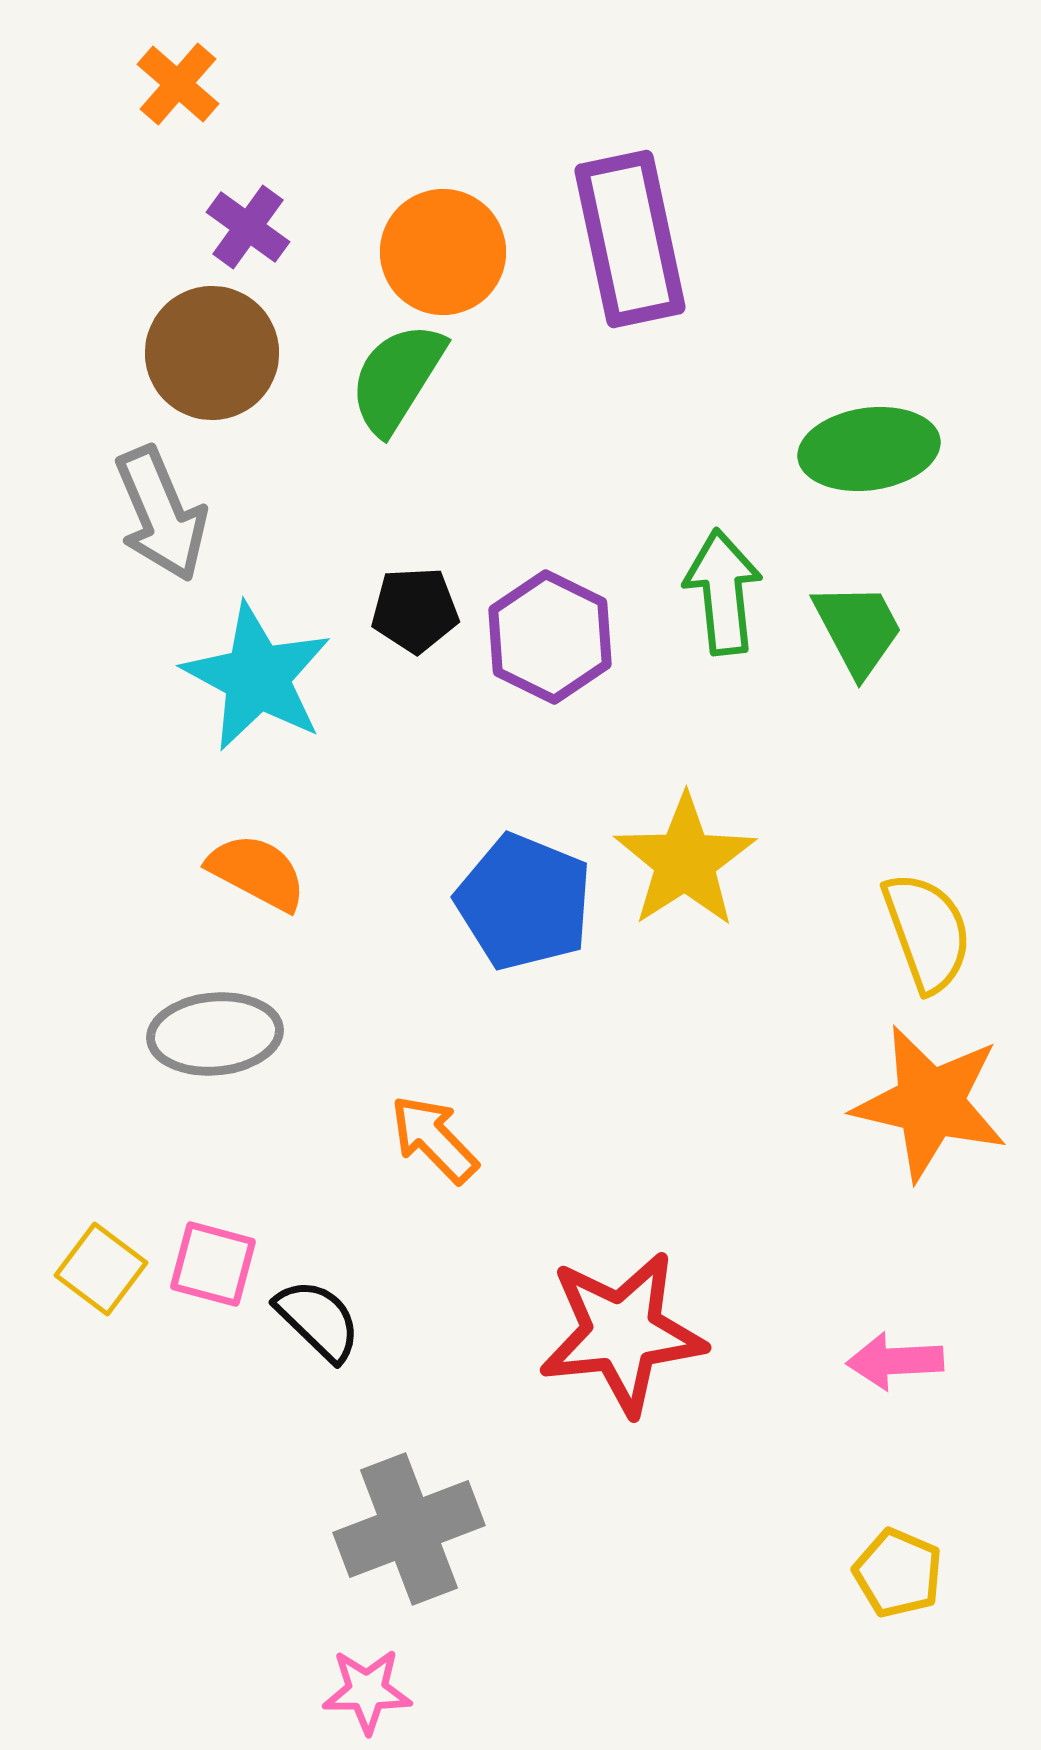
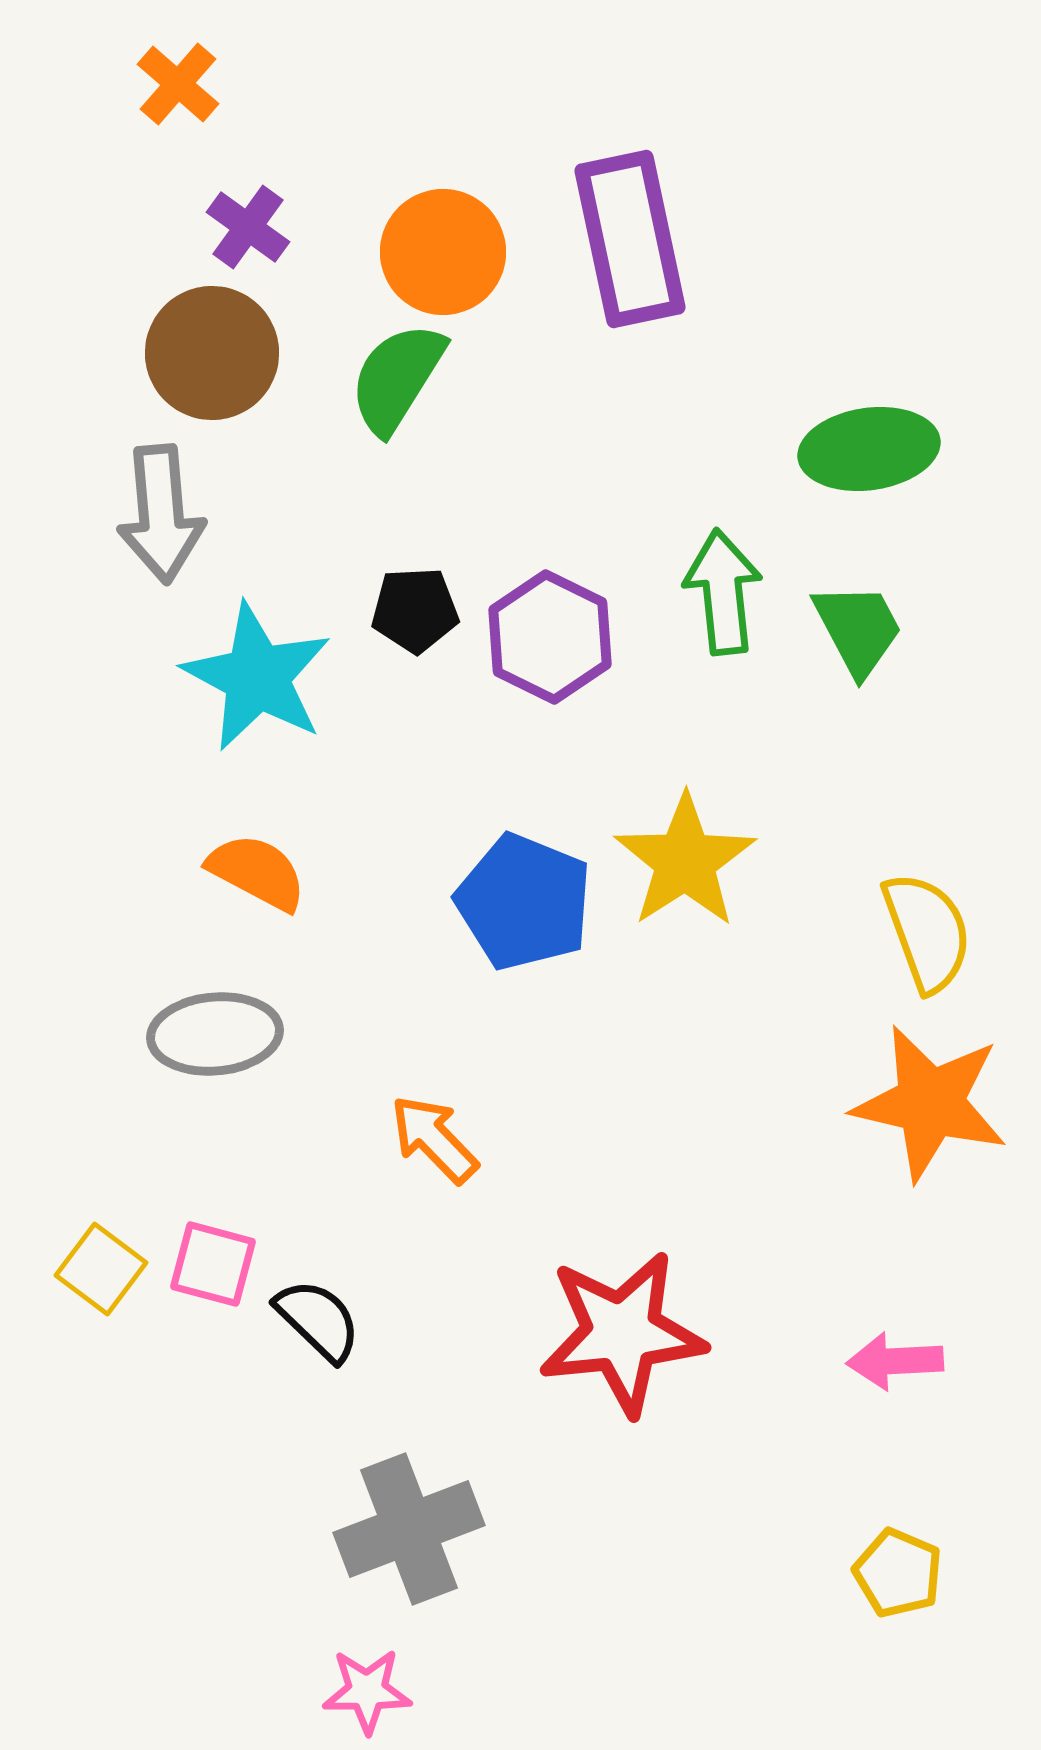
gray arrow: rotated 18 degrees clockwise
